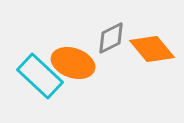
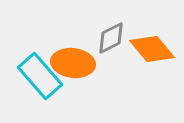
orange ellipse: rotated 12 degrees counterclockwise
cyan rectangle: rotated 6 degrees clockwise
